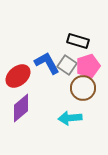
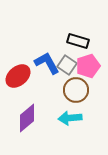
brown circle: moved 7 px left, 2 px down
purple diamond: moved 6 px right, 10 px down
